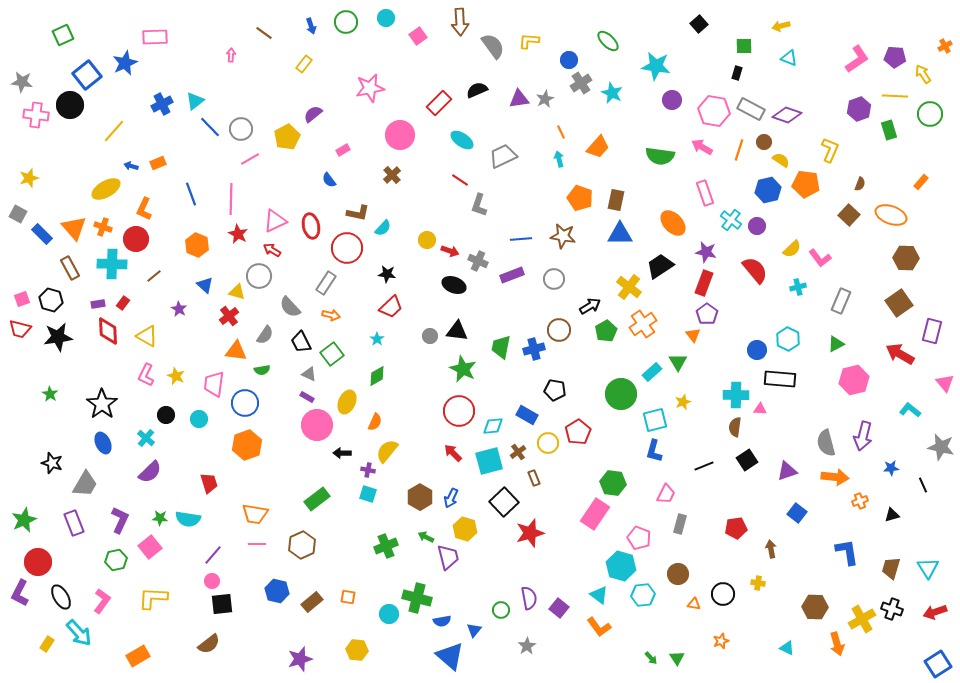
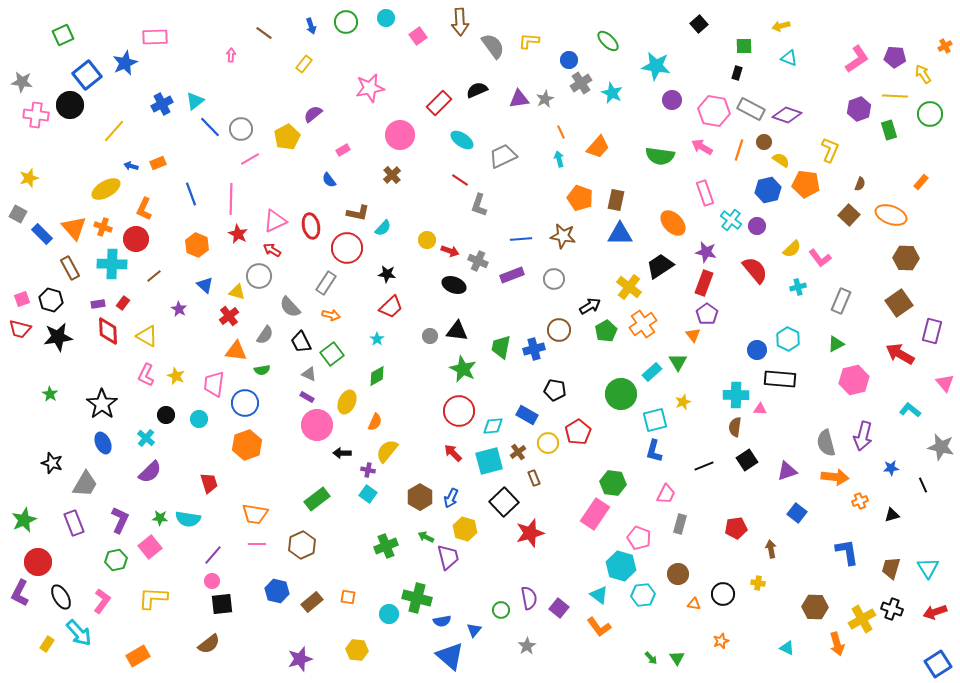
cyan square at (368, 494): rotated 18 degrees clockwise
